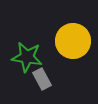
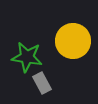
gray rectangle: moved 4 px down
